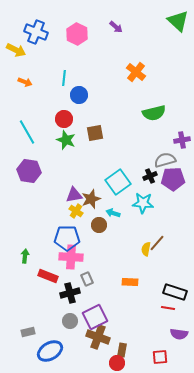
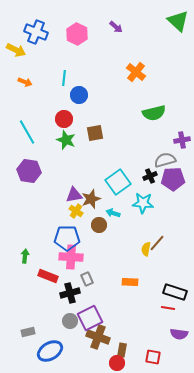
purple square at (95, 317): moved 5 px left, 1 px down
red square at (160, 357): moved 7 px left; rotated 14 degrees clockwise
